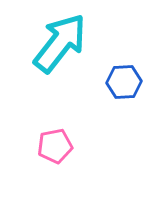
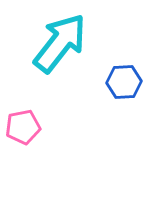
pink pentagon: moved 32 px left, 19 px up
